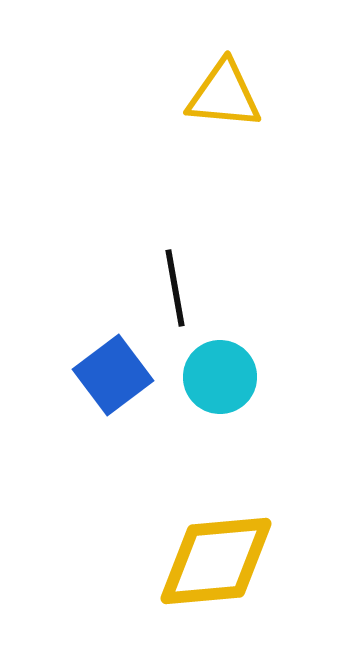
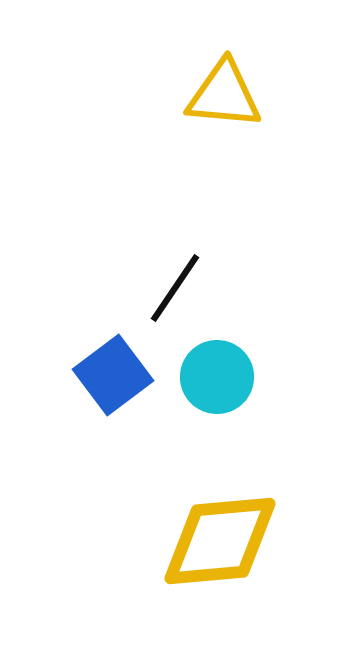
black line: rotated 44 degrees clockwise
cyan circle: moved 3 px left
yellow diamond: moved 4 px right, 20 px up
